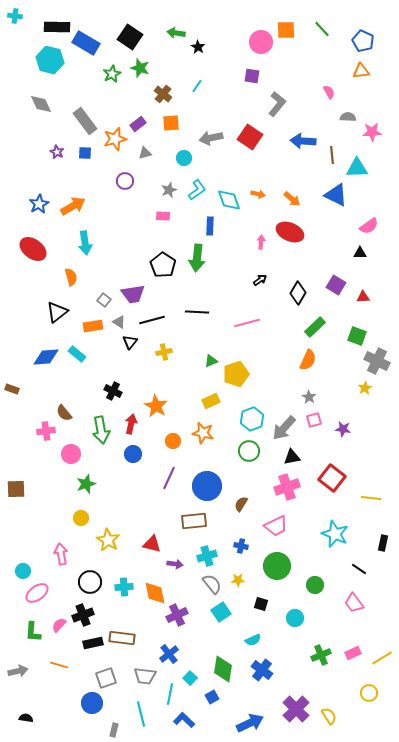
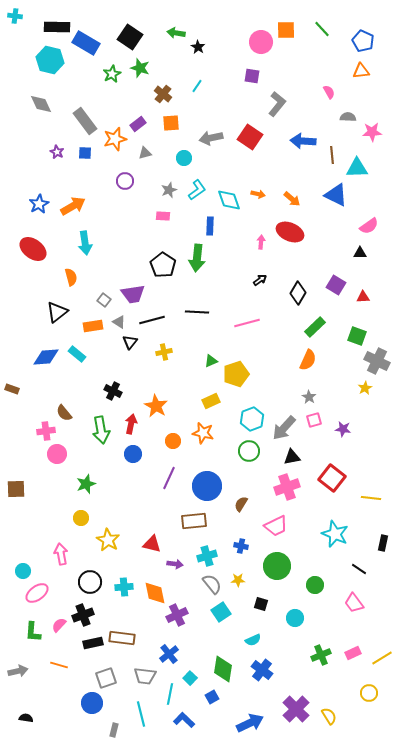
pink circle at (71, 454): moved 14 px left
